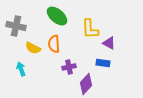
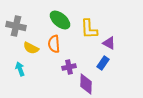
green ellipse: moved 3 px right, 4 px down
yellow L-shape: moved 1 px left
yellow semicircle: moved 2 px left
blue rectangle: rotated 64 degrees counterclockwise
cyan arrow: moved 1 px left
purple diamond: rotated 40 degrees counterclockwise
